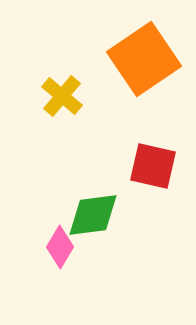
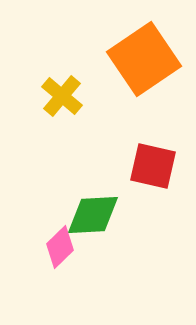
green diamond: rotated 4 degrees clockwise
pink diamond: rotated 15 degrees clockwise
